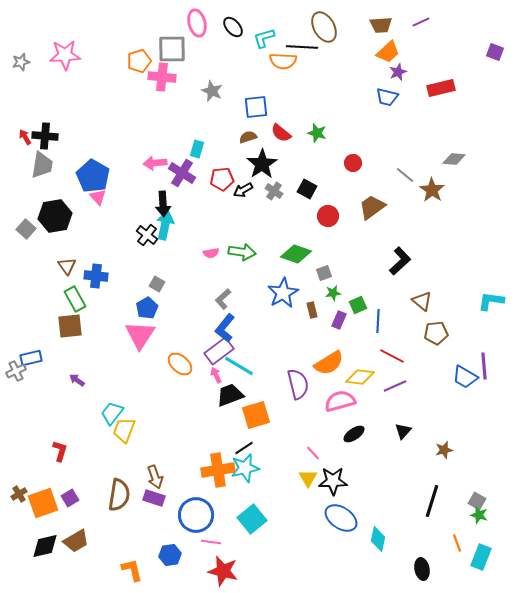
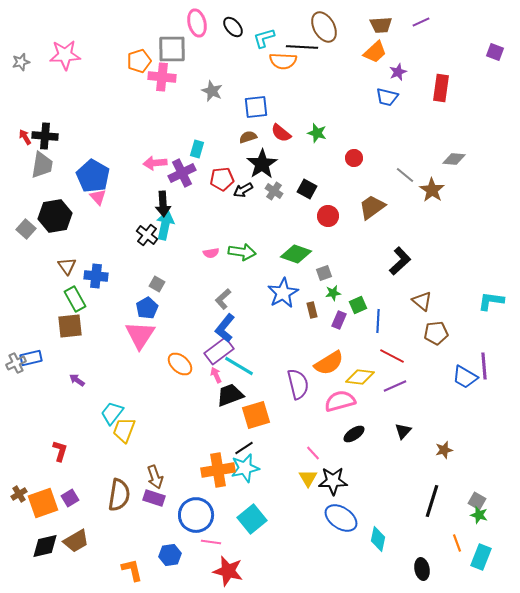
orange trapezoid at (388, 52): moved 13 px left
red rectangle at (441, 88): rotated 68 degrees counterclockwise
red circle at (353, 163): moved 1 px right, 5 px up
purple cross at (182, 173): rotated 32 degrees clockwise
gray cross at (16, 371): moved 8 px up
red star at (223, 571): moved 5 px right
